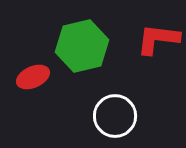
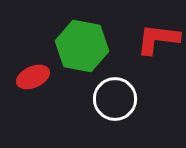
green hexagon: rotated 24 degrees clockwise
white circle: moved 17 px up
